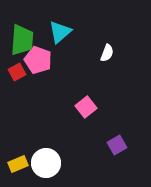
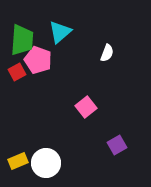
yellow rectangle: moved 3 px up
